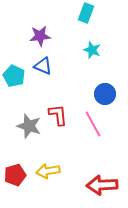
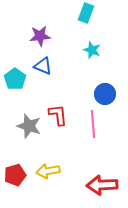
cyan pentagon: moved 1 px right, 3 px down; rotated 10 degrees clockwise
pink line: rotated 24 degrees clockwise
